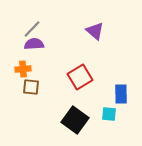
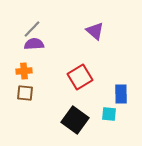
orange cross: moved 1 px right, 2 px down
brown square: moved 6 px left, 6 px down
